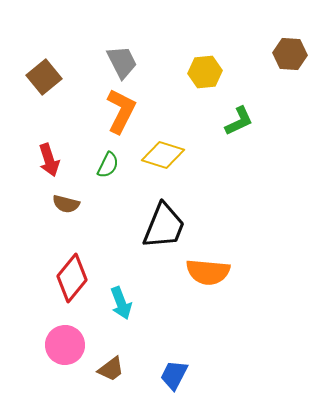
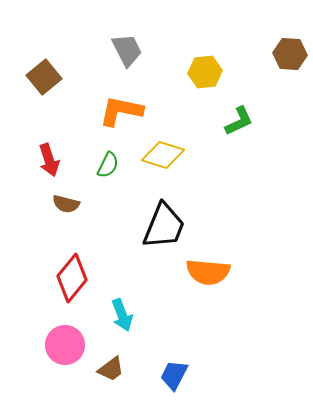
gray trapezoid: moved 5 px right, 12 px up
orange L-shape: rotated 105 degrees counterclockwise
cyan arrow: moved 1 px right, 12 px down
